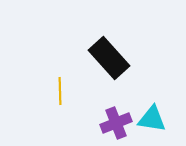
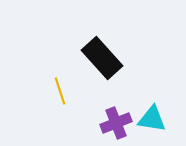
black rectangle: moved 7 px left
yellow line: rotated 16 degrees counterclockwise
